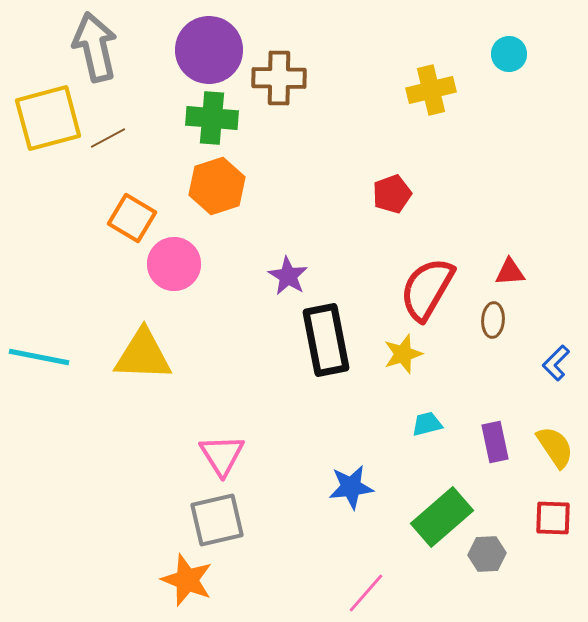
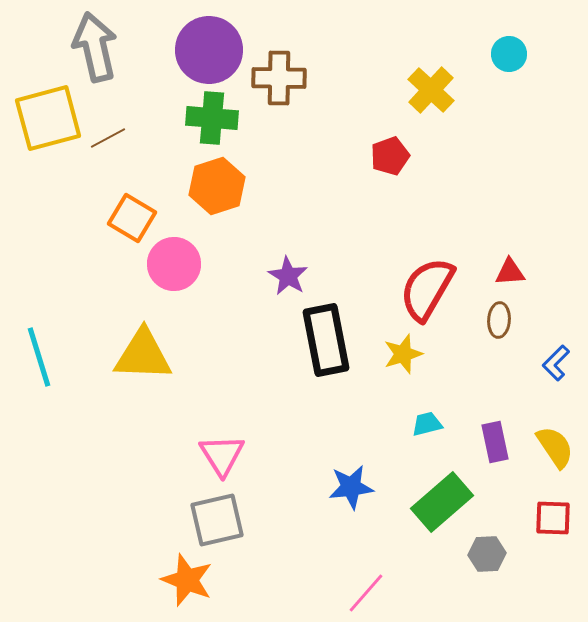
yellow cross: rotated 33 degrees counterclockwise
red pentagon: moved 2 px left, 38 px up
brown ellipse: moved 6 px right
cyan line: rotated 62 degrees clockwise
green rectangle: moved 15 px up
